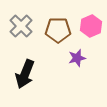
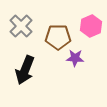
brown pentagon: moved 7 px down
purple star: moved 2 px left; rotated 18 degrees clockwise
black arrow: moved 4 px up
